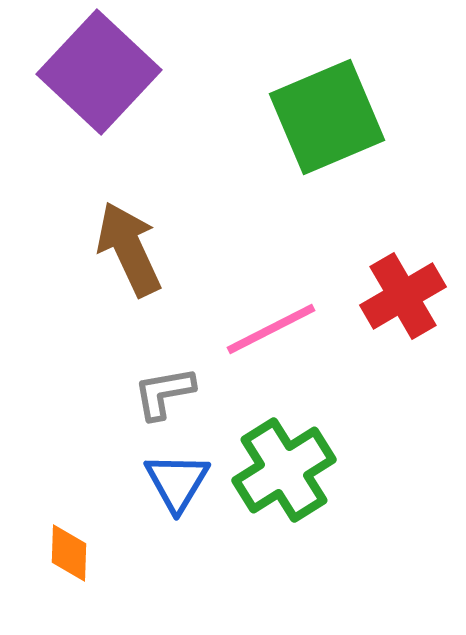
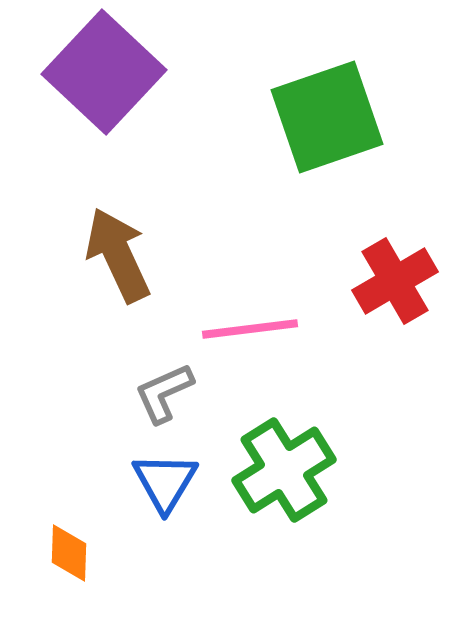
purple square: moved 5 px right
green square: rotated 4 degrees clockwise
brown arrow: moved 11 px left, 6 px down
red cross: moved 8 px left, 15 px up
pink line: moved 21 px left; rotated 20 degrees clockwise
gray L-shape: rotated 14 degrees counterclockwise
blue triangle: moved 12 px left
